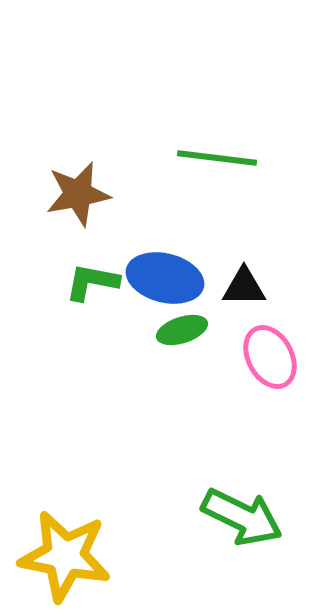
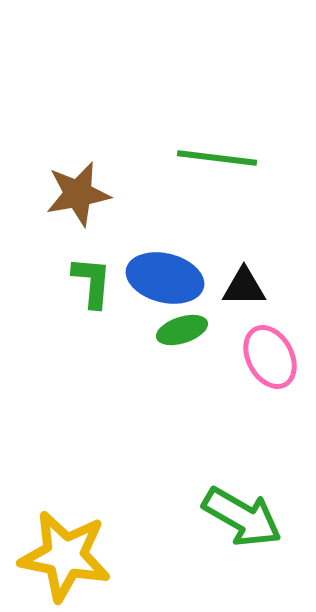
green L-shape: rotated 84 degrees clockwise
green arrow: rotated 4 degrees clockwise
